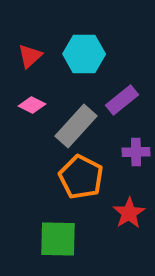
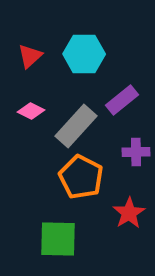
pink diamond: moved 1 px left, 6 px down
